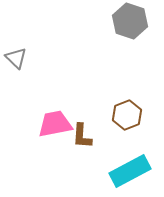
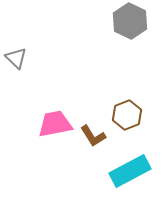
gray hexagon: rotated 8 degrees clockwise
brown L-shape: moved 11 px right; rotated 36 degrees counterclockwise
